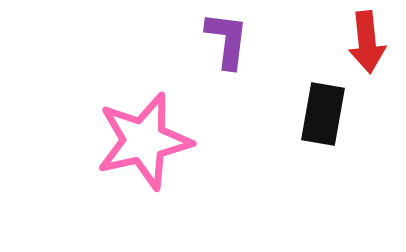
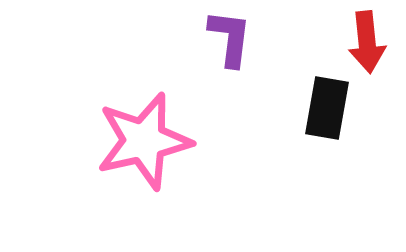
purple L-shape: moved 3 px right, 2 px up
black rectangle: moved 4 px right, 6 px up
